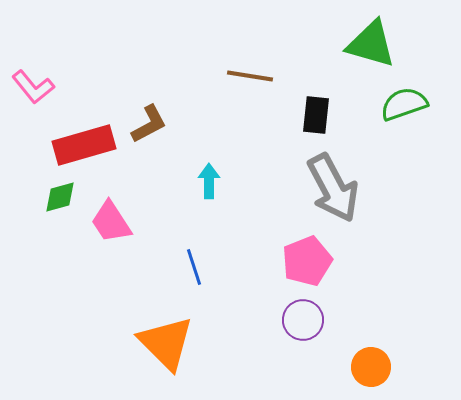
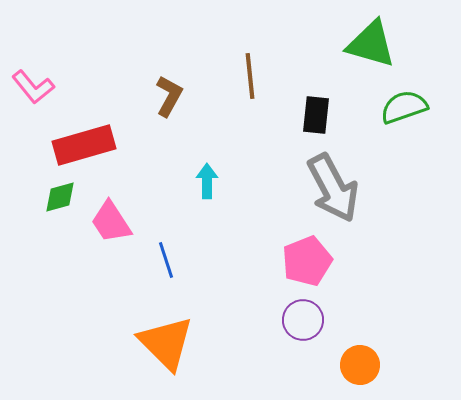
brown line: rotated 75 degrees clockwise
green semicircle: moved 3 px down
brown L-shape: moved 20 px right, 28 px up; rotated 33 degrees counterclockwise
cyan arrow: moved 2 px left
blue line: moved 28 px left, 7 px up
orange circle: moved 11 px left, 2 px up
